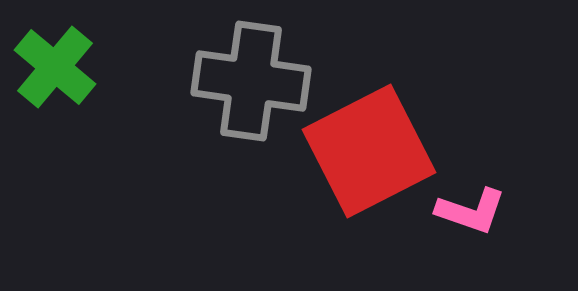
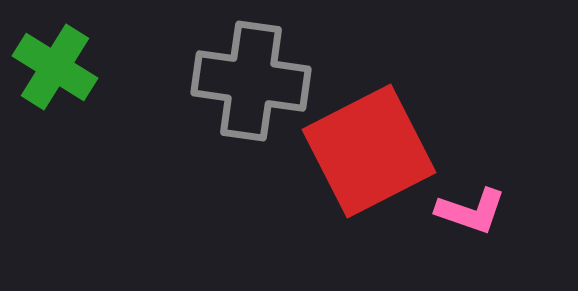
green cross: rotated 8 degrees counterclockwise
